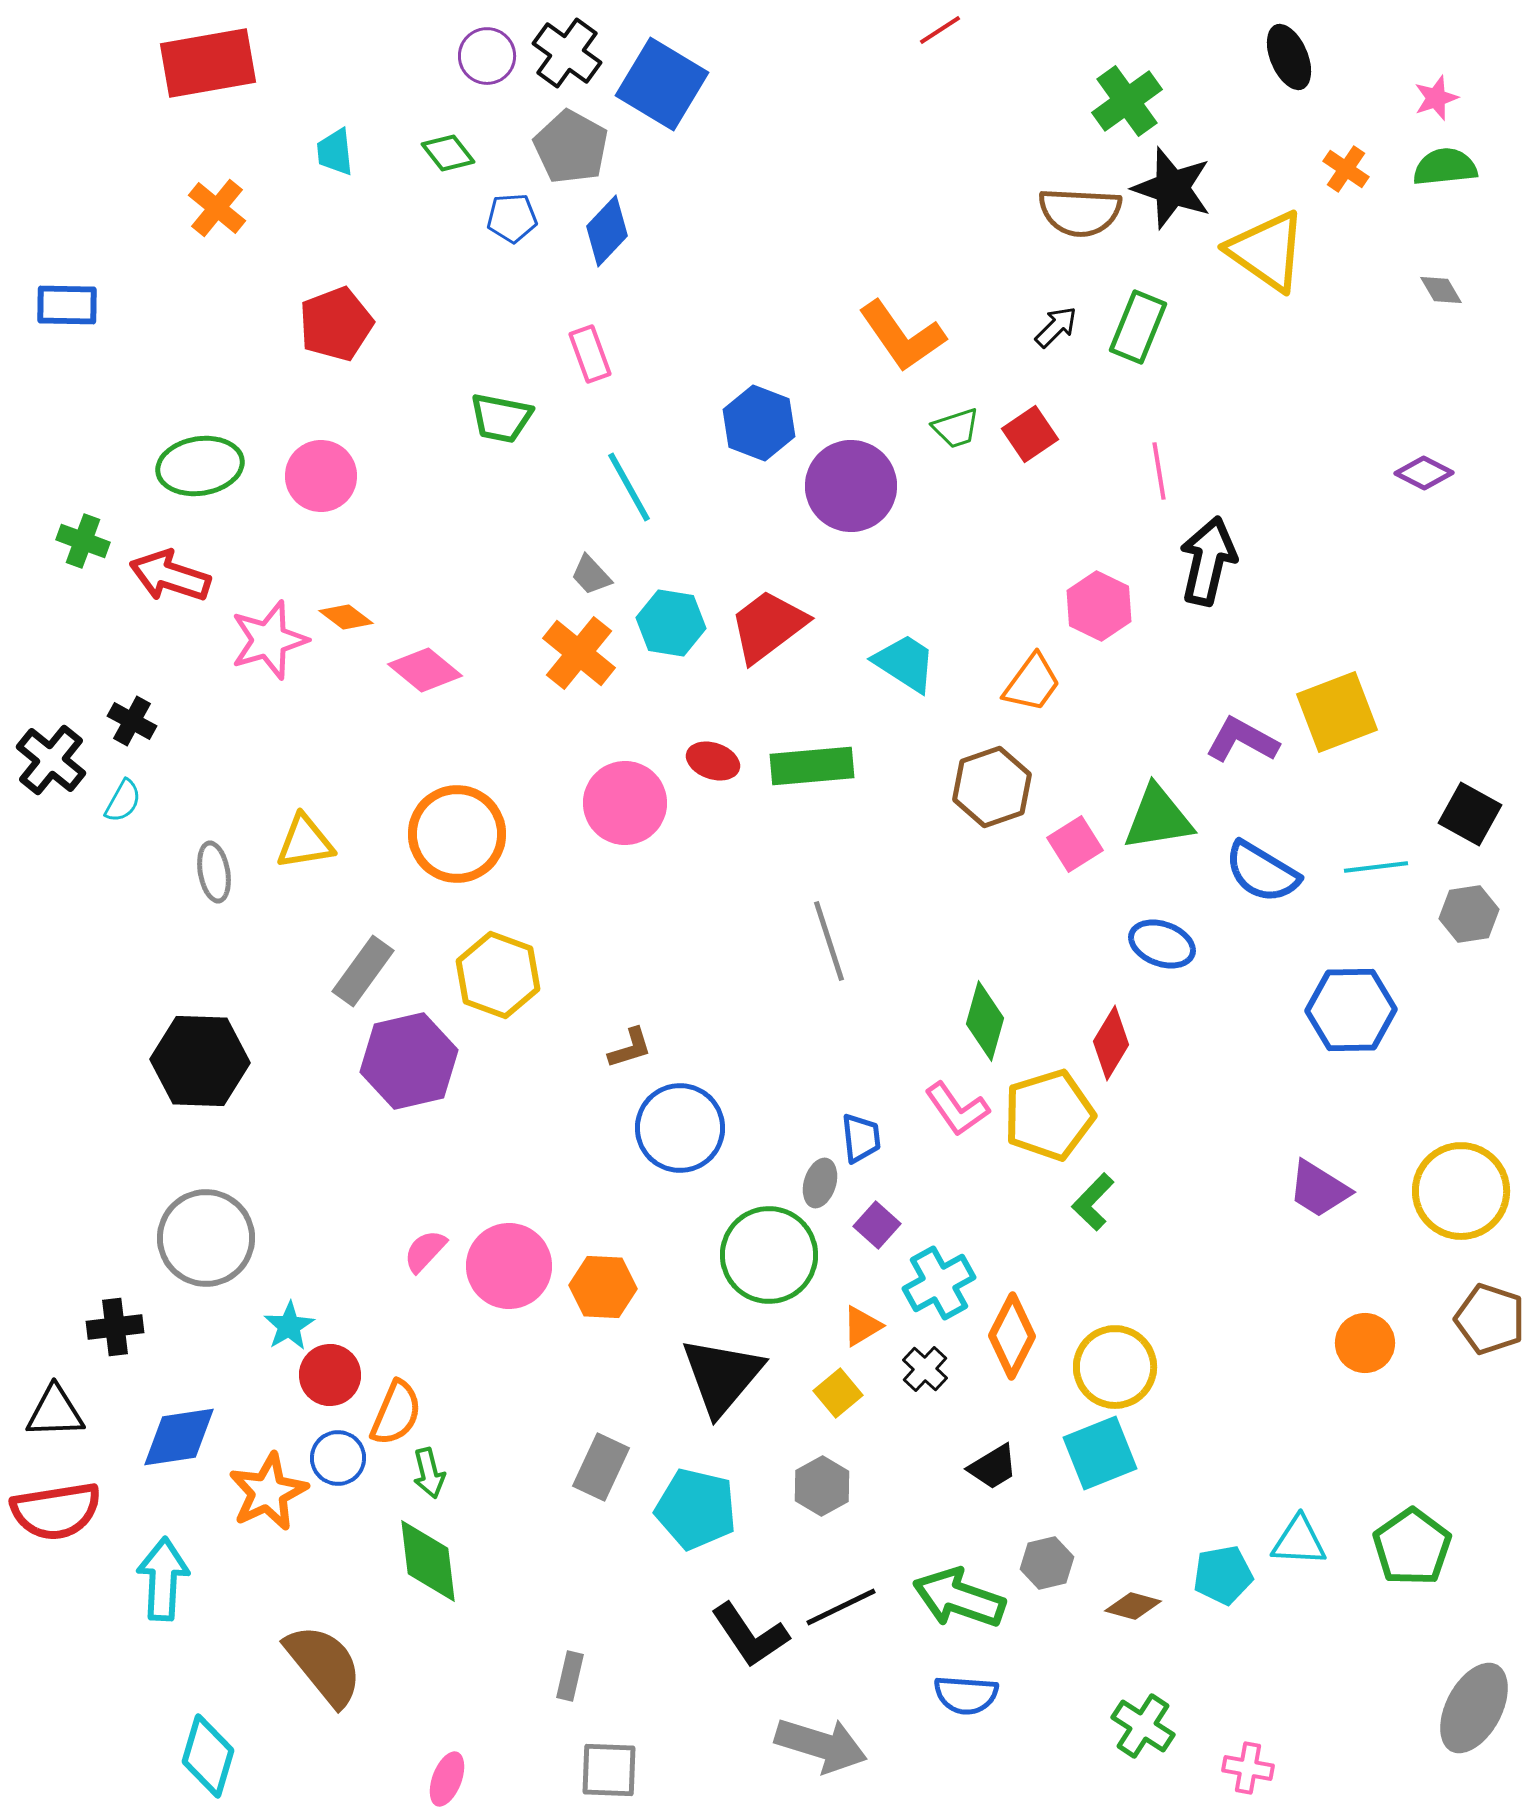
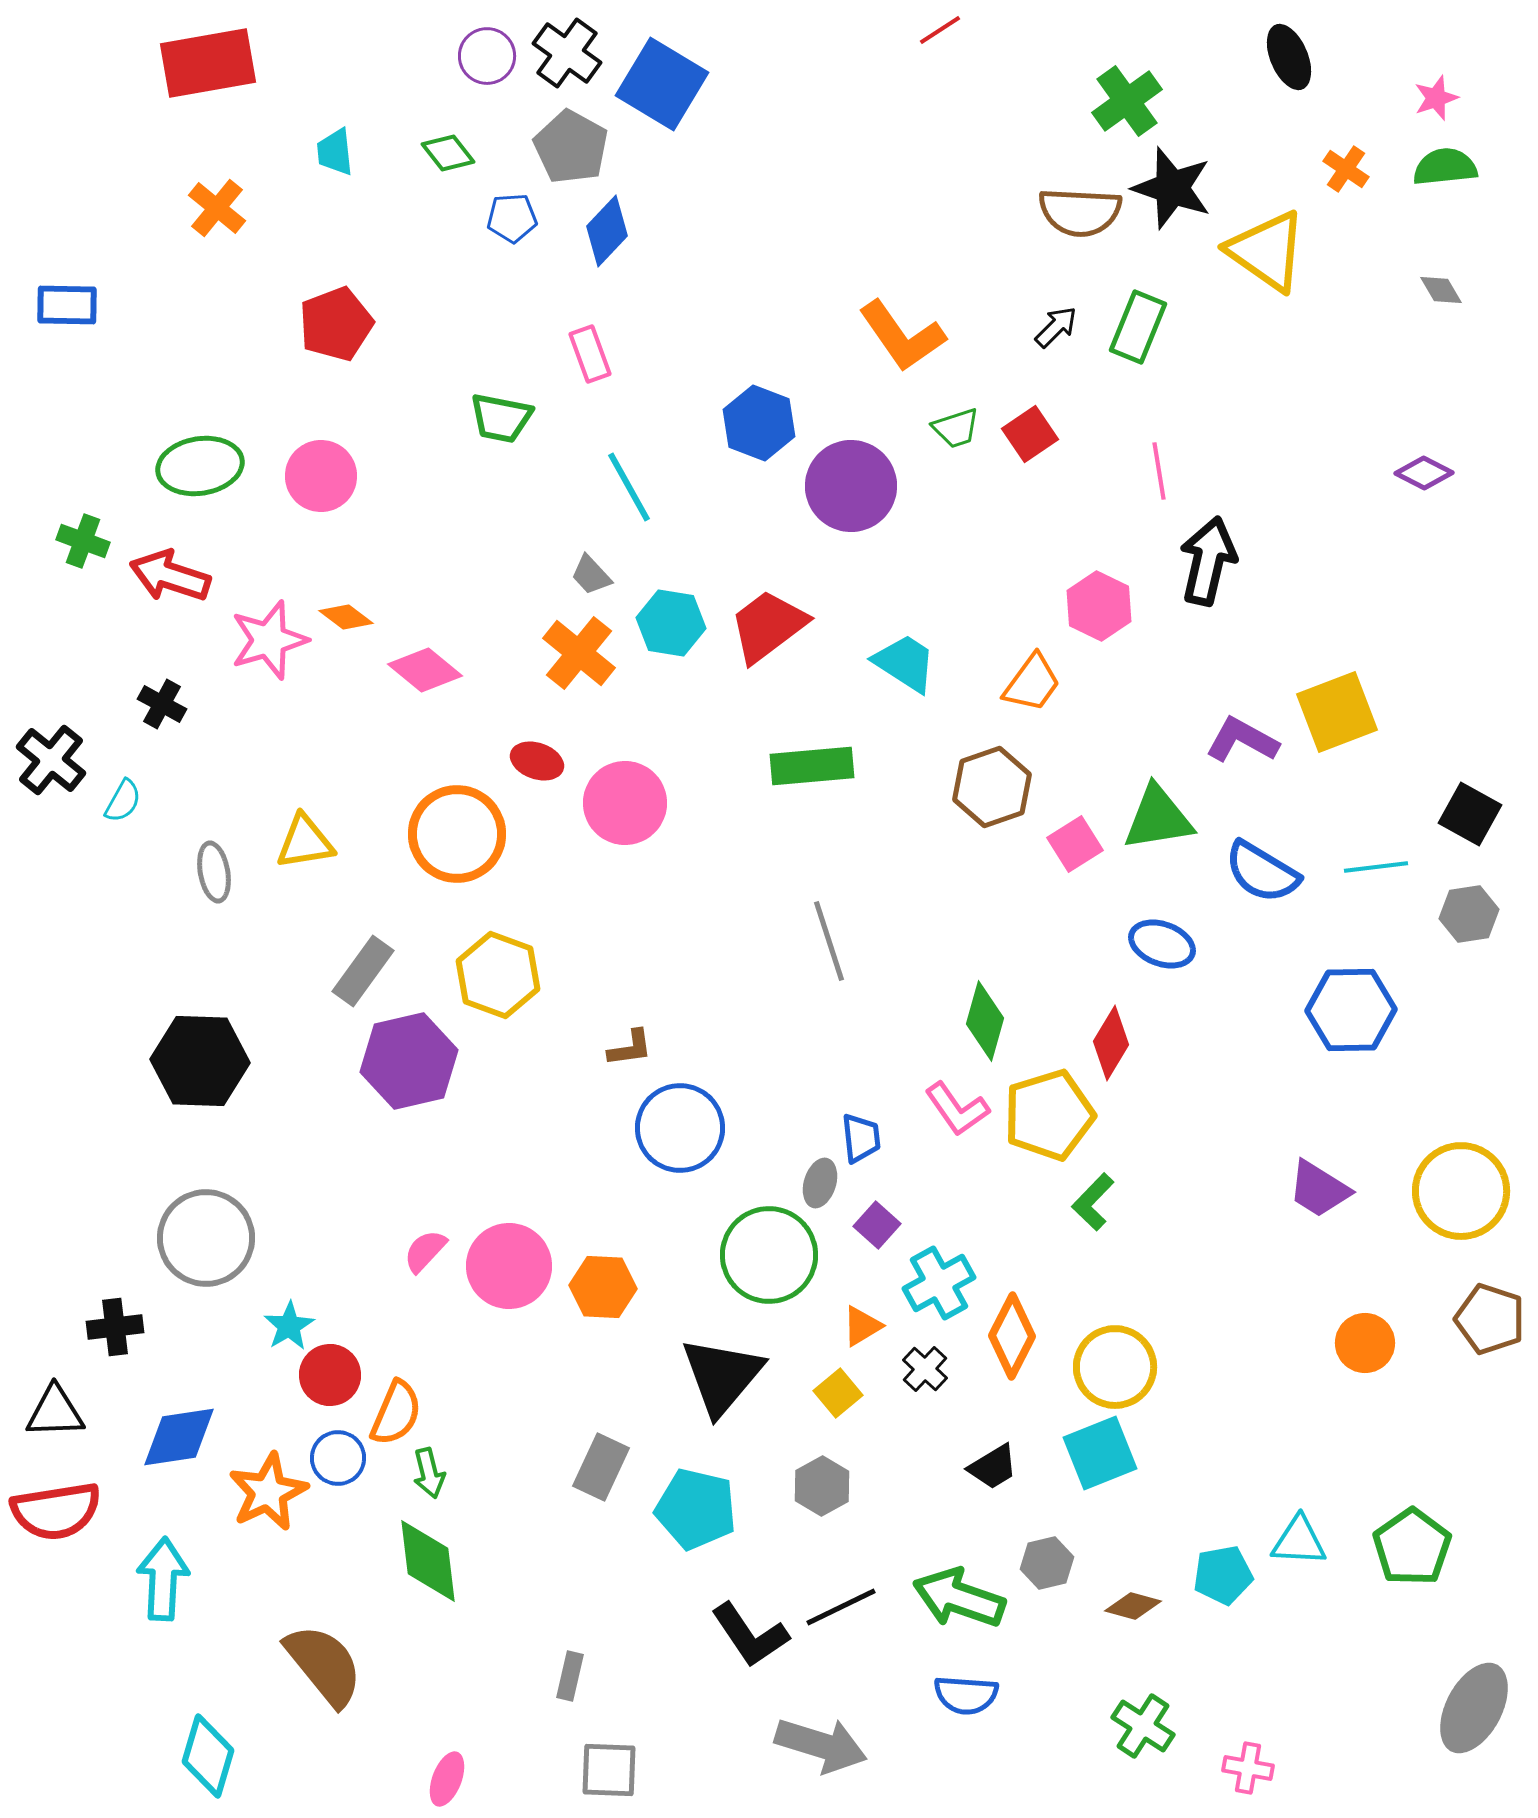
black cross at (132, 721): moved 30 px right, 17 px up
red ellipse at (713, 761): moved 176 px left
brown L-shape at (630, 1048): rotated 9 degrees clockwise
